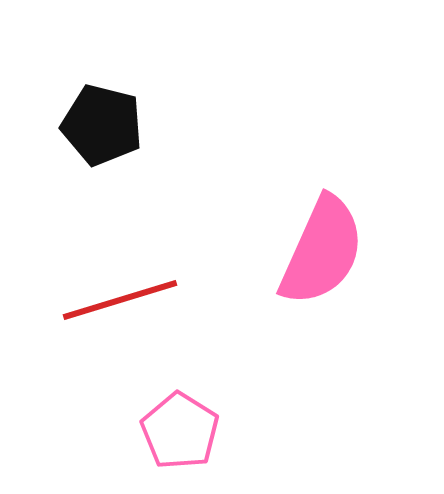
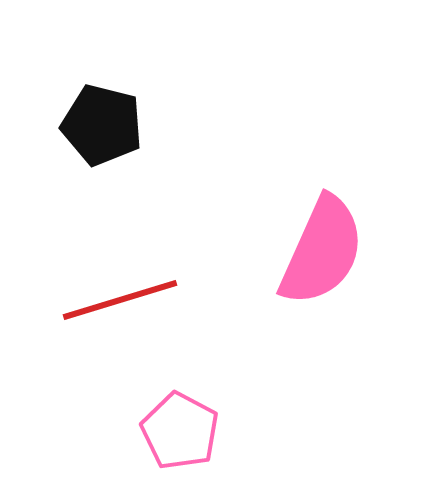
pink pentagon: rotated 4 degrees counterclockwise
